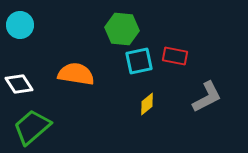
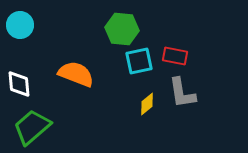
orange semicircle: rotated 12 degrees clockwise
white diamond: rotated 28 degrees clockwise
gray L-shape: moved 25 px left, 4 px up; rotated 108 degrees clockwise
